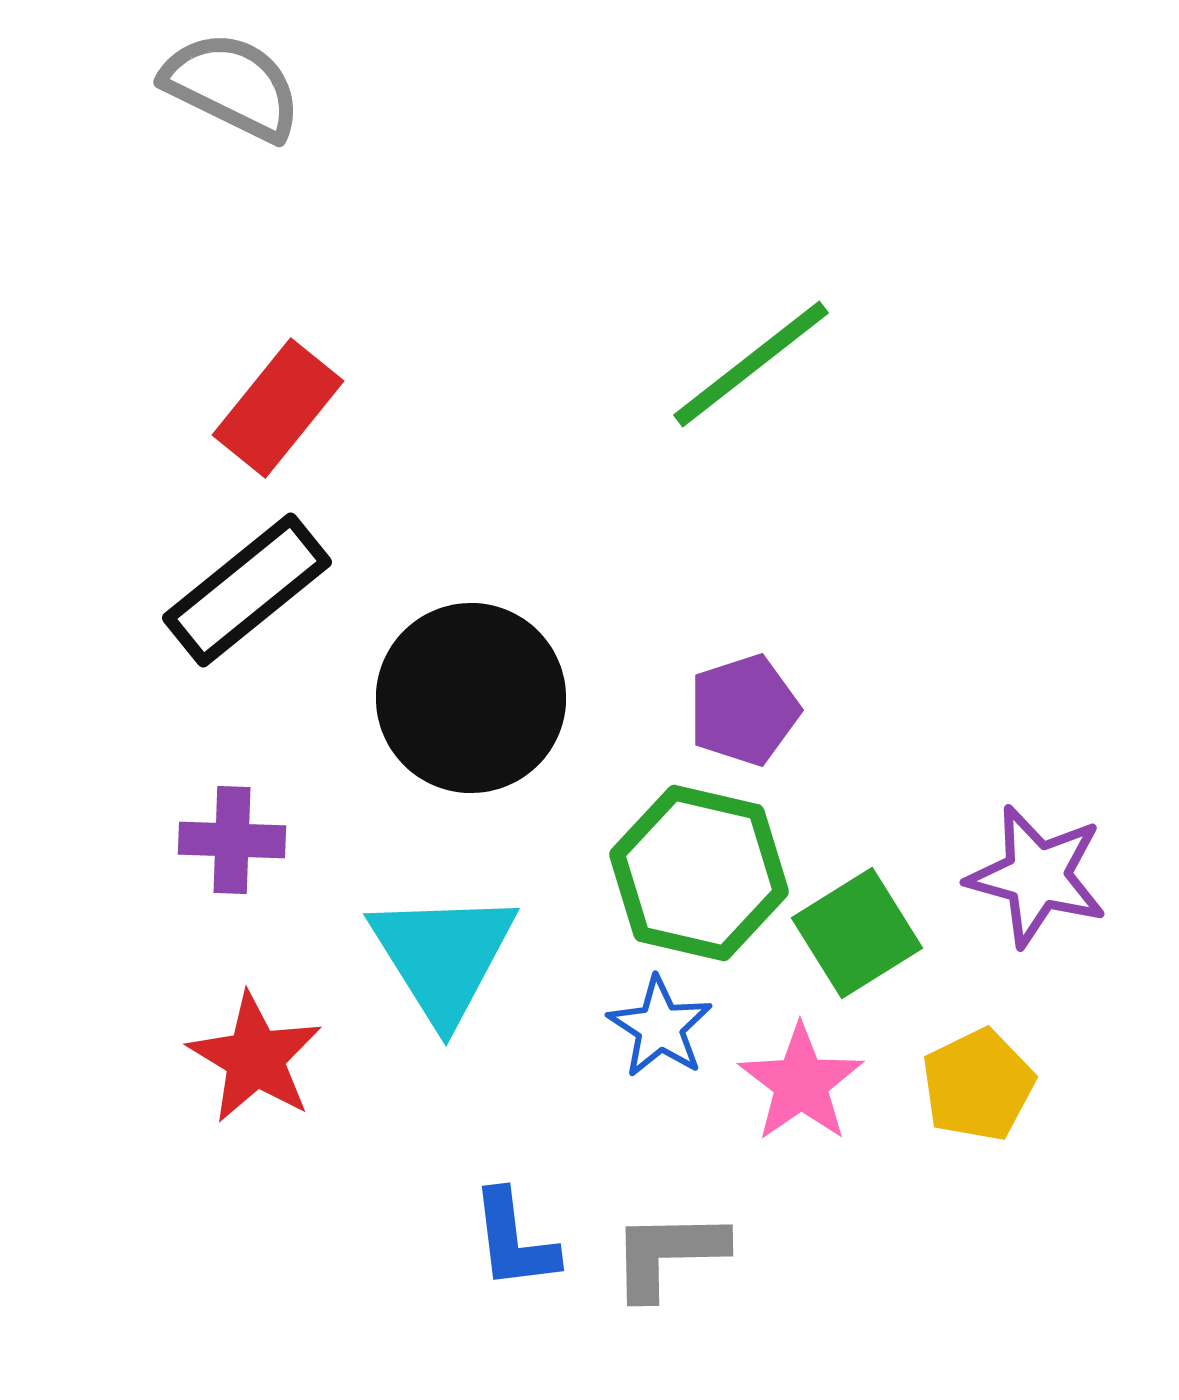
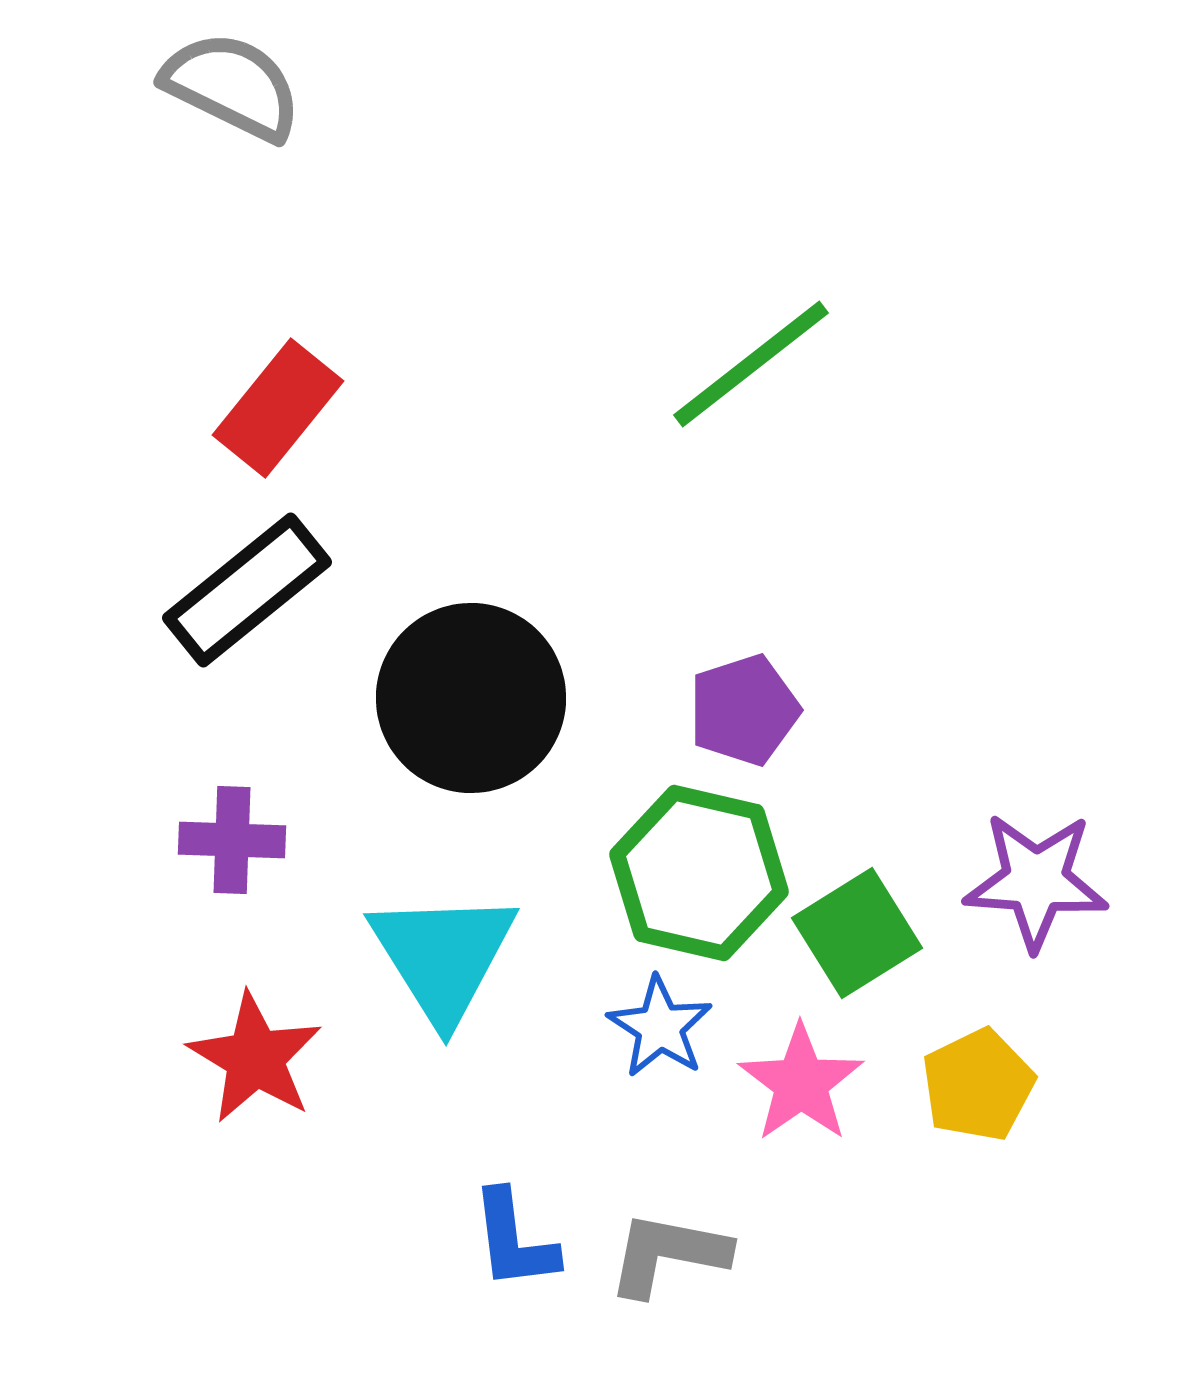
purple star: moved 1 px left, 5 px down; rotated 11 degrees counterclockwise
gray L-shape: rotated 12 degrees clockwise
